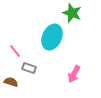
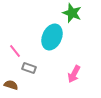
brown semicircle: moved 3 px down
